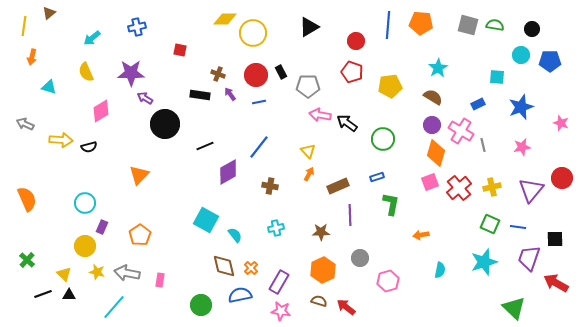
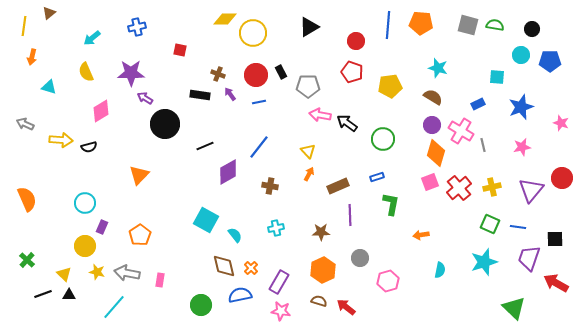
cyan star at (438, 68): rotated 24 degrees counterclockwise
